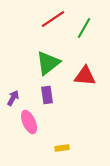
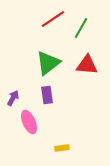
green line: moved 3 px left
red triangle: moved 2 px right, 11 px up
